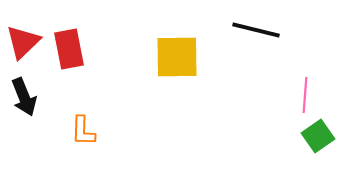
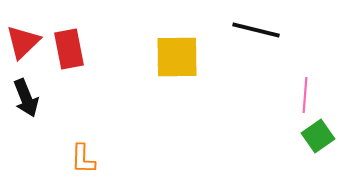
black arrow: moved 2 px right, 1 px down
orange L-shape: moved 28 px down
